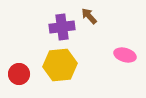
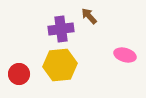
purple cross: moved 1 px left, 2 px down
